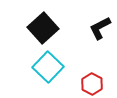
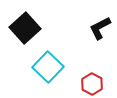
black square: moved 18 px left
